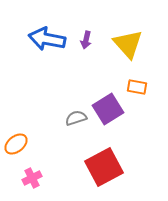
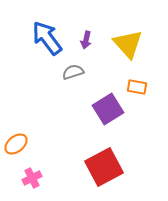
blue arrow: moved 1 px up; rotated 42 degrees clockwise
gray semicircle: moved 3 px left, 46 px up
